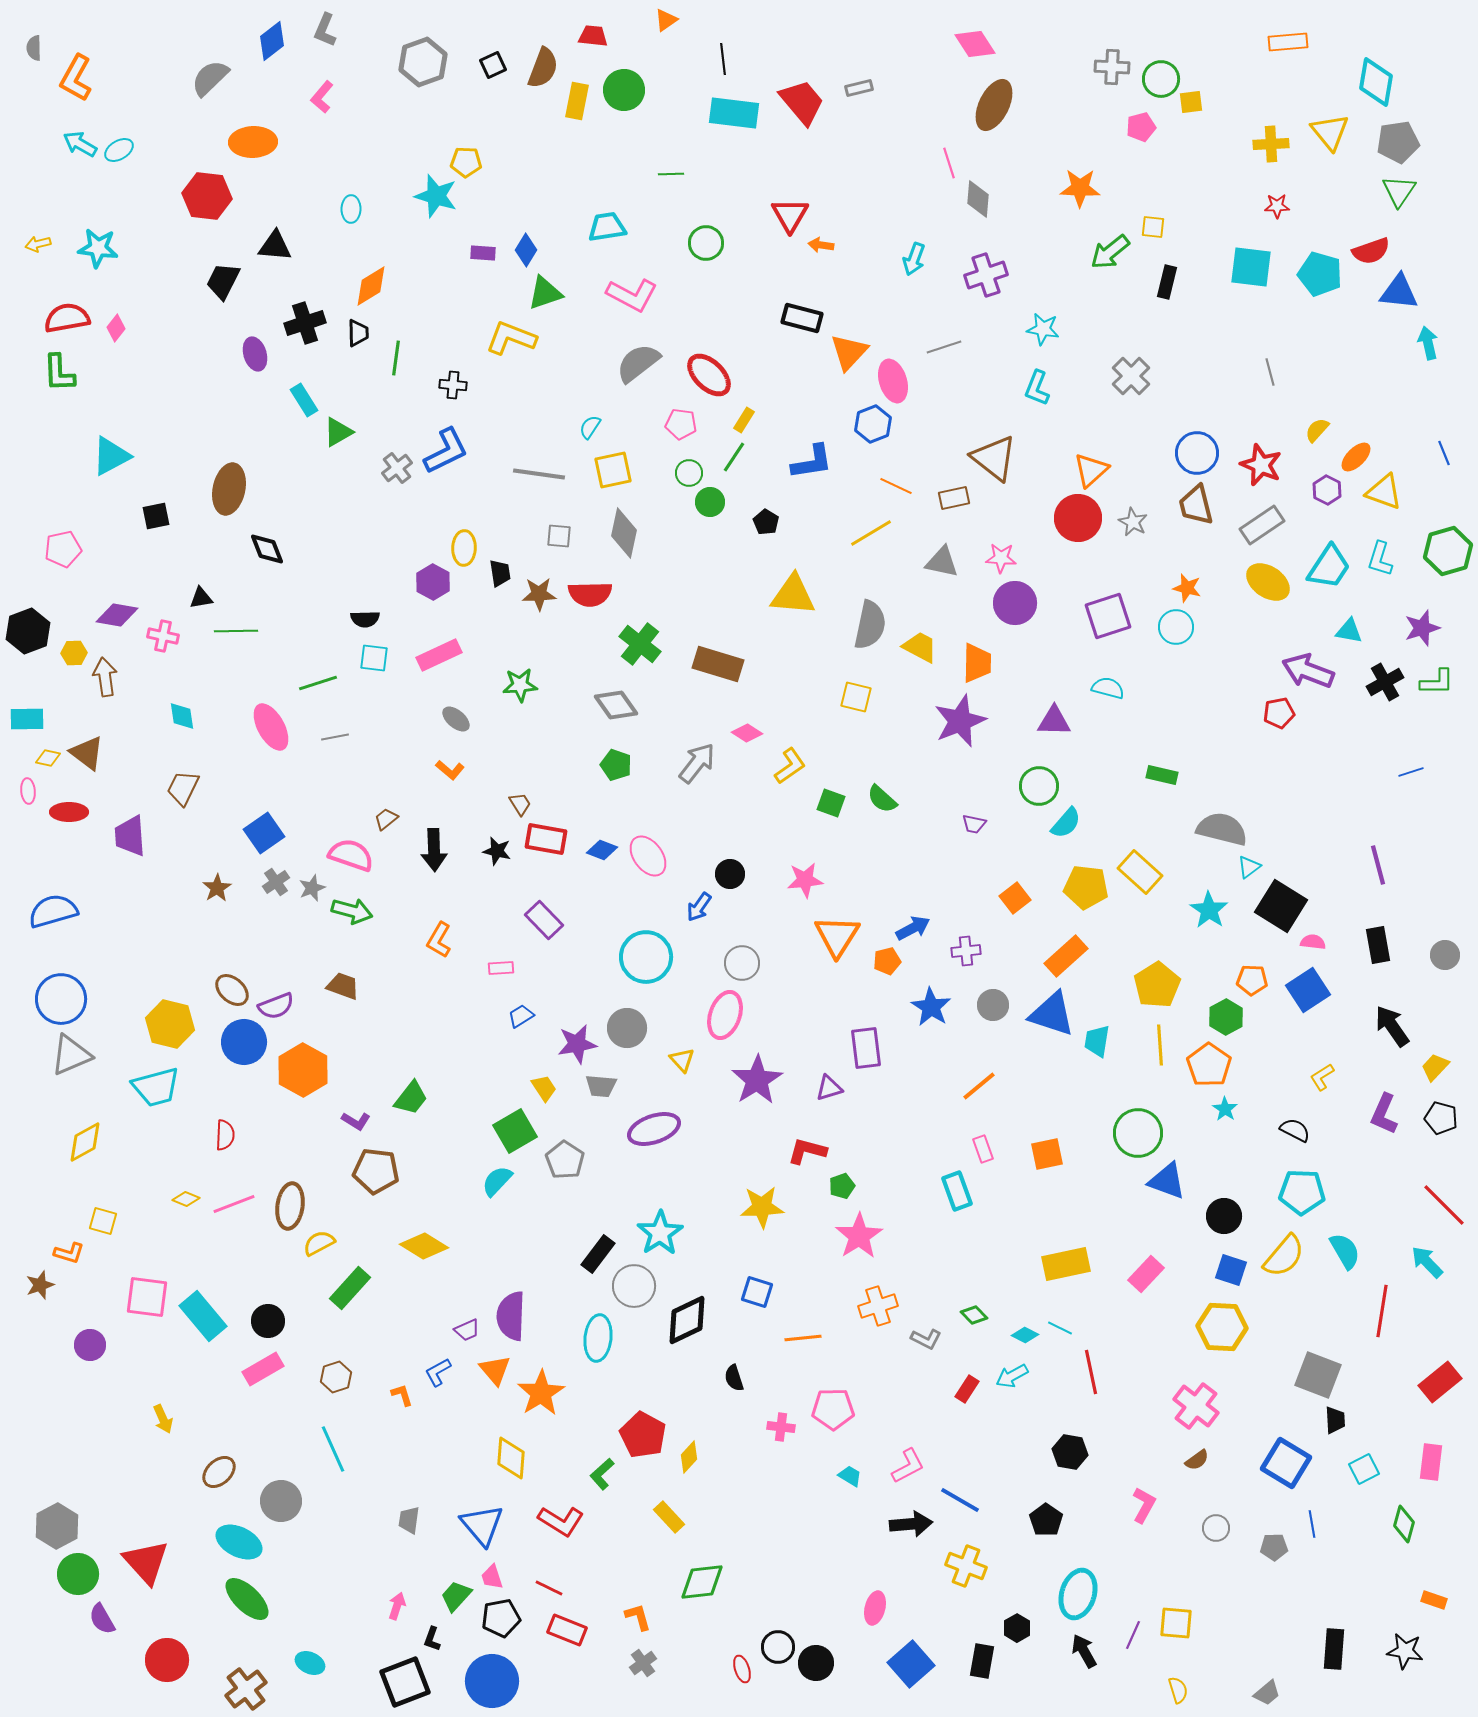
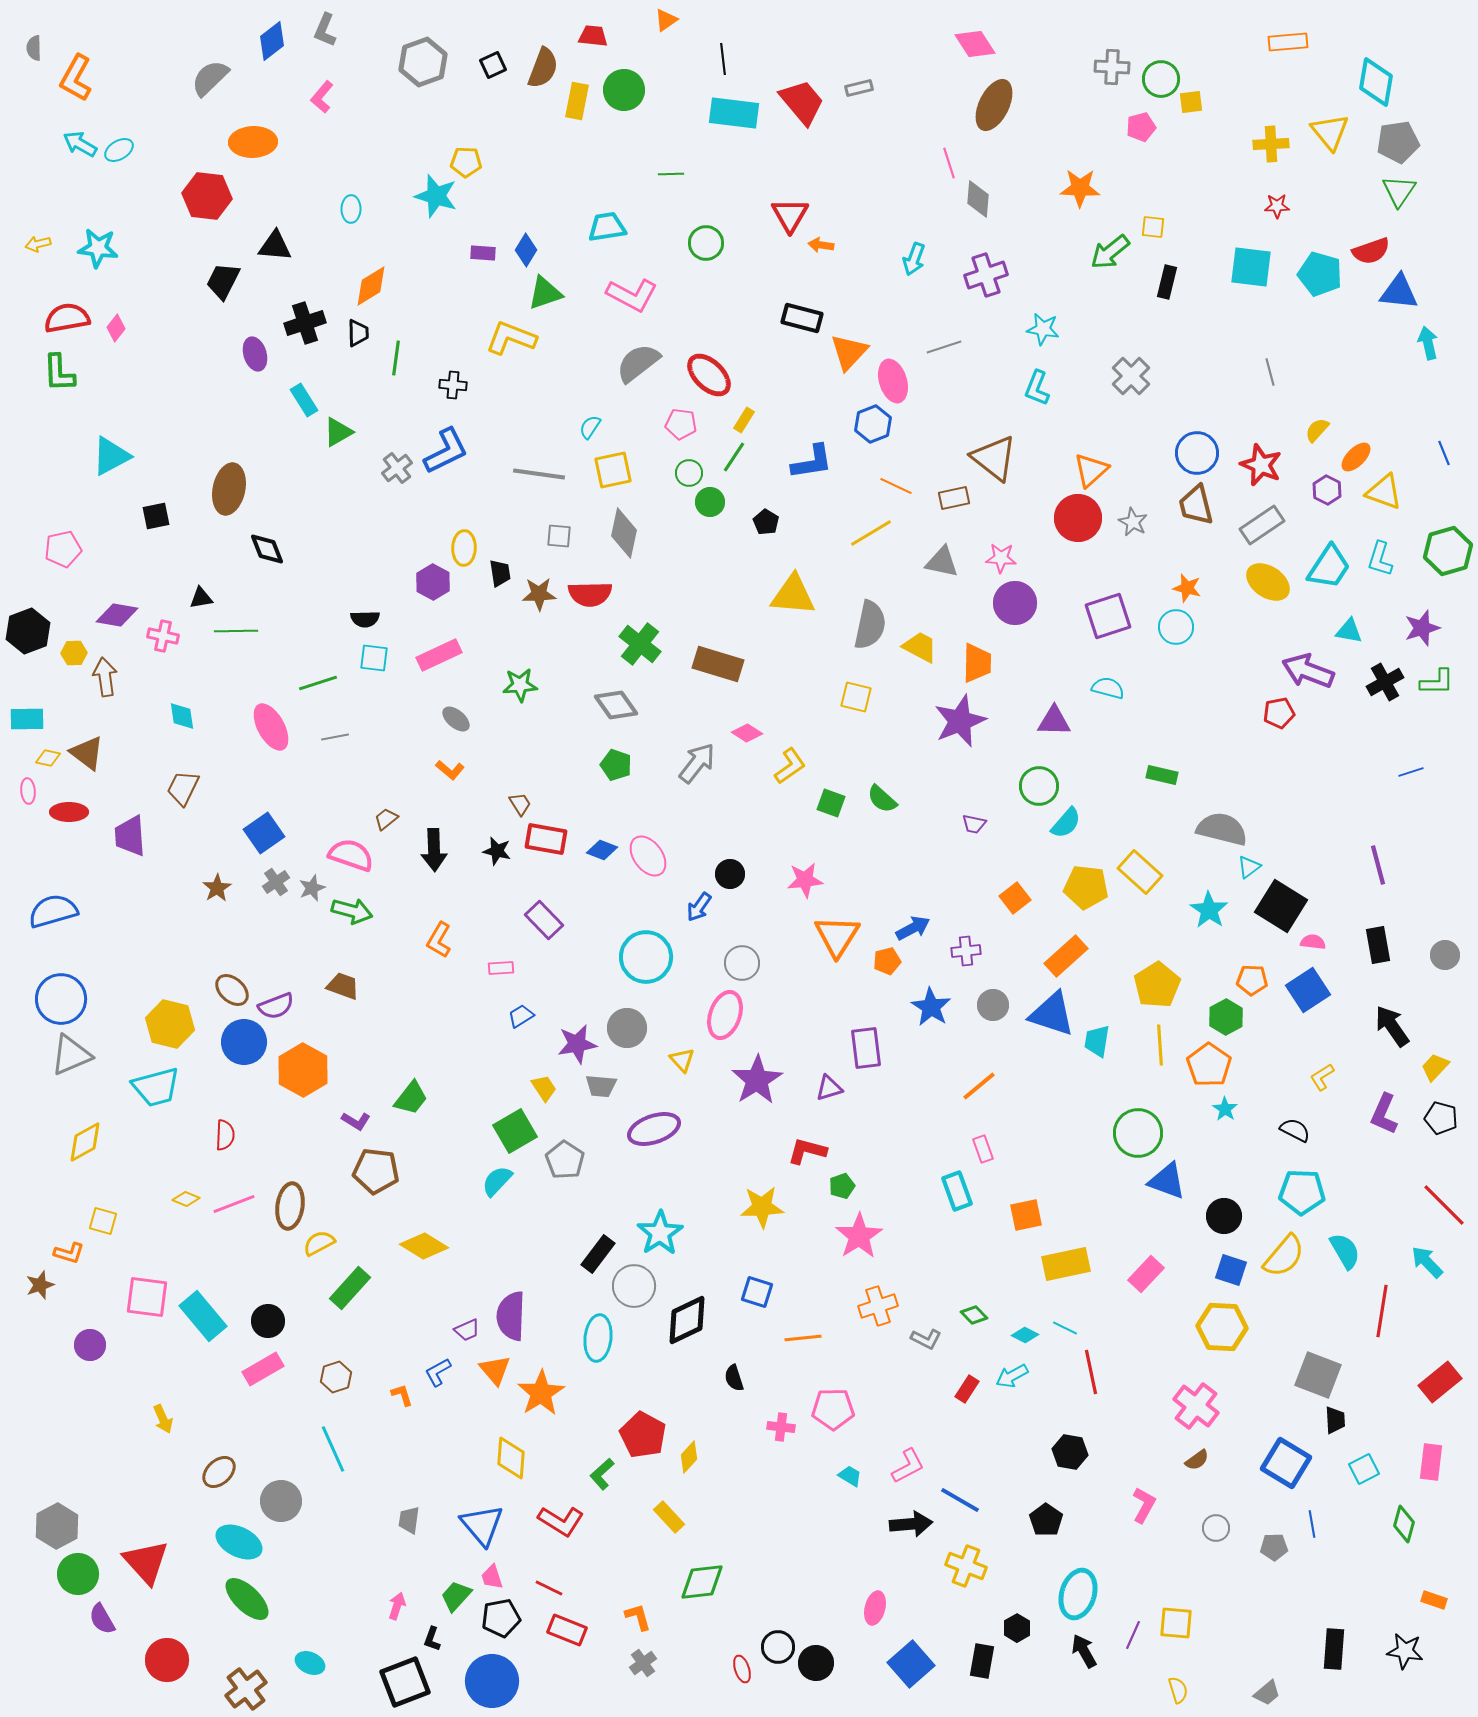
orange square at (1047, 1154): moved 21 px left, 61 px down
cyan line at (1060, 1328): moved 5 px right
